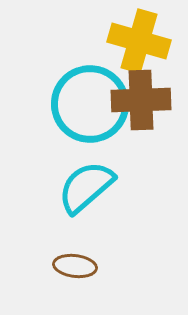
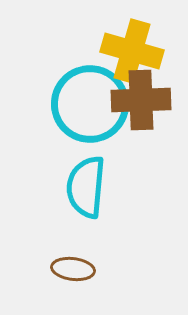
yellow cross: moved 7 px left, 10 px down
cyan semicircle: rotated 44 degrees counterclockwise
brown ellipse: moved 2 px left, 3 px down
